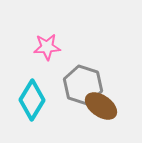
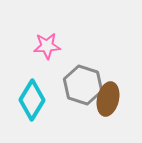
pink star: moved 1 px up
brown ellipse: moved 7 px right, 7 px up; rotated 68 degrees clockwise
